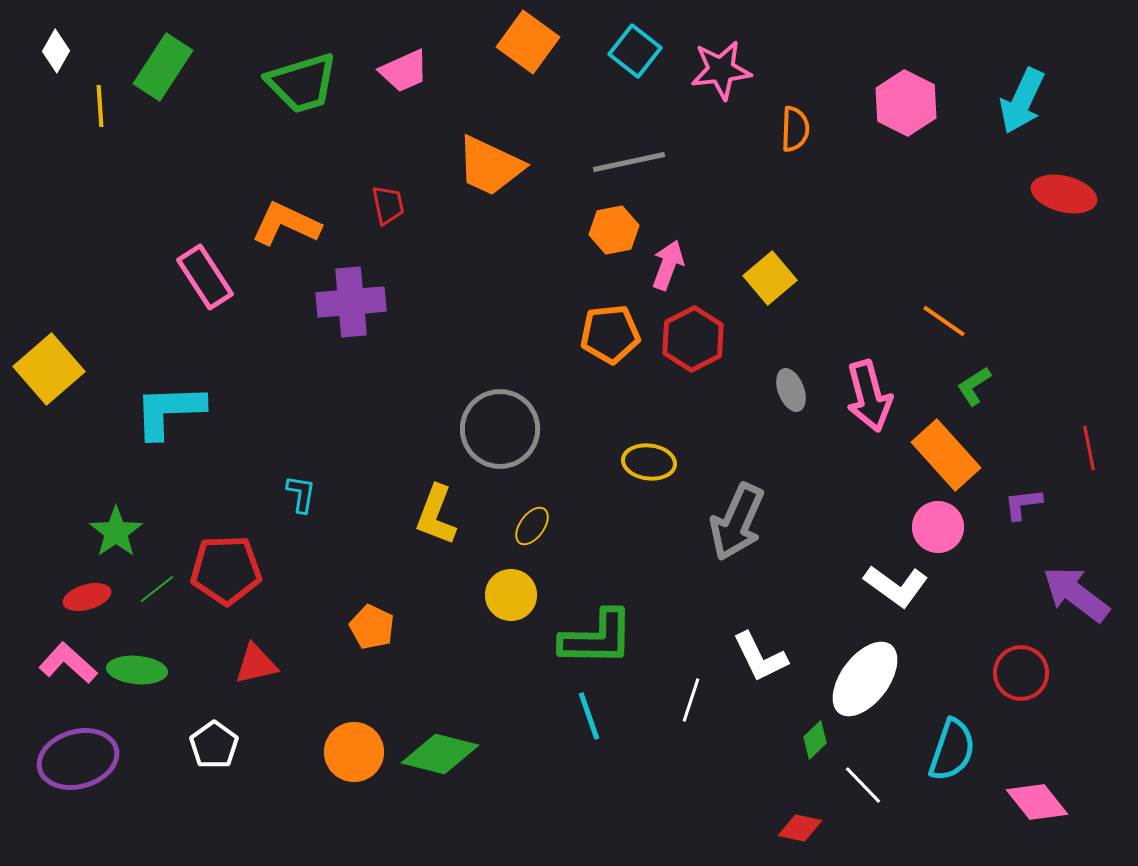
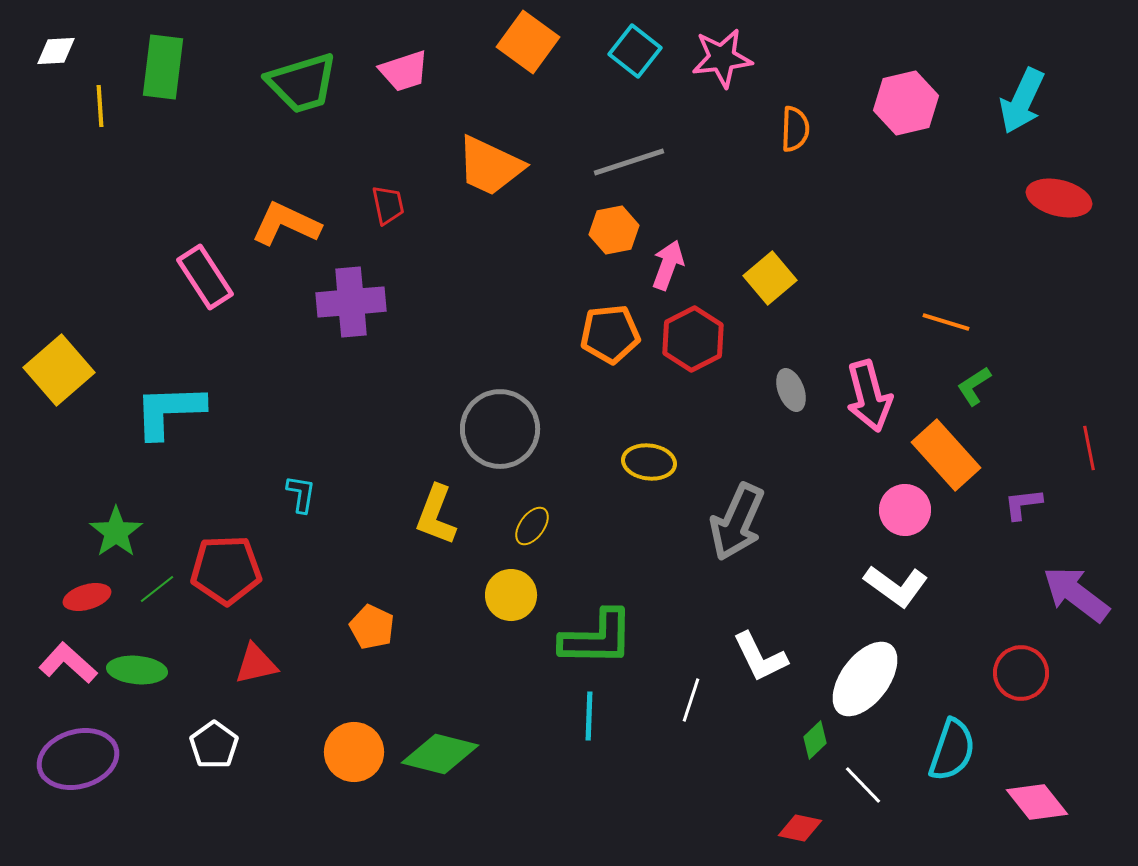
white diamond at (56, 51): rotated 57 degrees clockwise
green rectangle at (163, 67): rotated 26 degrees counterclockwise
pink star at (721, 70): moved 1 px right, 12 px up
pink trapezoid at (404, 71): rotated 6 degrees clockwise
pink hexagon at (906, 103): rotated 20 degrees clockwise
gray line at (629, 162): rotated 6 degrees counterclockwise
red ellipse at (1064, 194): moved 5 px left, 4 px down
orange line at (944, 321): moved 2 px right, 1 px down; rotated 18 degrees counterclockwise
yellow square at (49, 369): moved 10 px right, 1 px down
pink circle at (938, 527): moved 33 px left, 17 px up
cyan line at (589, 716): rotated 21 degrees clockwise
